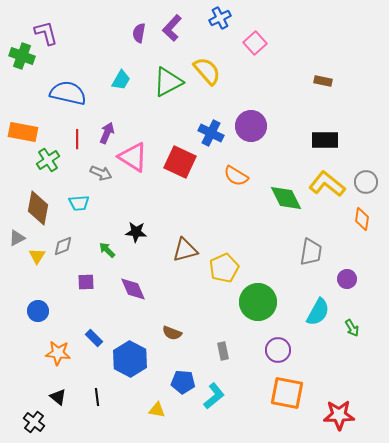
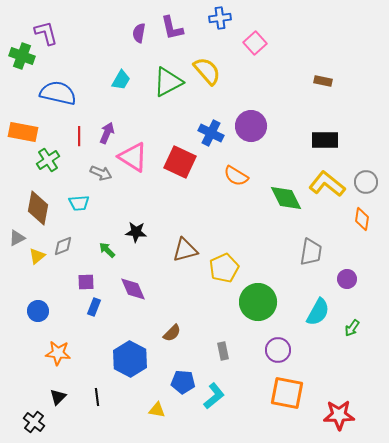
blue cross at (220, 18): rotated 20 degrees clockwise
purple L-shape at (172, 28): rotated 56 degrees counterclockwise
blue semicircle at (68, 93): moved 10 px left
red line at (77, 139): moved 2 px right, 3 px up
yellow triangle at (37, 256): rotated 18 degrees clockwise
green arrow at (352, 328): rotated 66 degrees clockwise
brown semicircle at (172, 333): rotated 66 degrees counterclockwise
blue rectangle at (94, 338): moved 31 px up; rotated 66 degrees clockwise
black triangle at (58, 397): rotated 36 degrees clockwise
